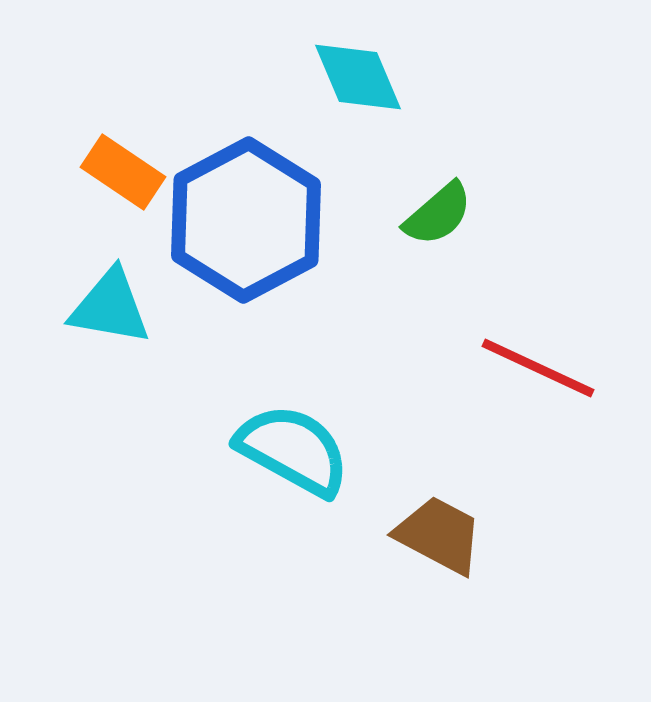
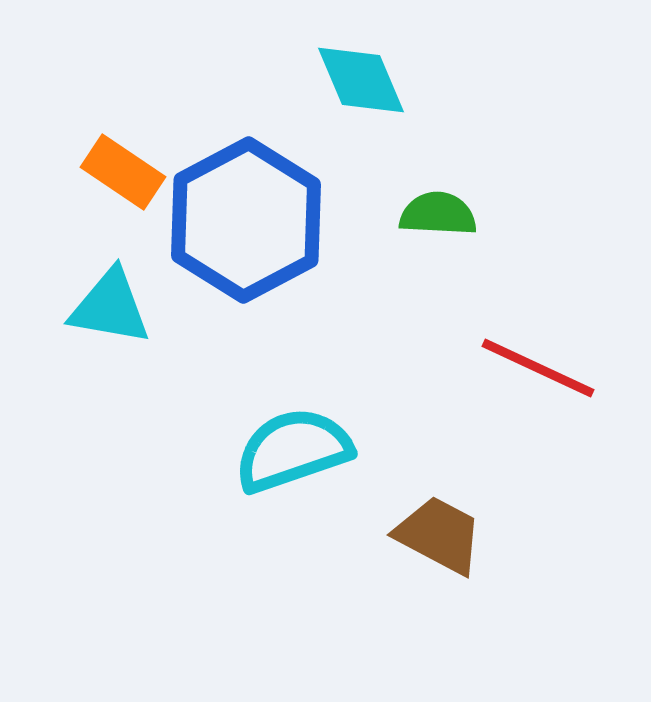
cyan diamond: moved 3 px right, 3 px down
green semicircle: rotated 136 degrees counterclockwise
cyan semicircle: rotated 48 degrees counterclockwise
